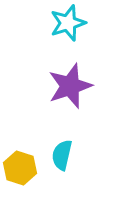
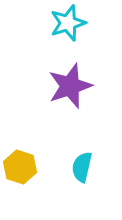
cyan semicircle: moved 20 px right, 12 px down
yellow hexagon: moved 1 px up
